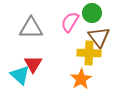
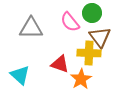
pink semicircle: rotated 70 degrees counterclockwise
brown triangle: moved 1 px right
red triangle: moved 27 px right; rotated 42 degrees counterclockwise
